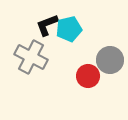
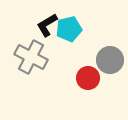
black L-shape: rotated 10 degrees counterclockwise
red circle: moved 2 px down
